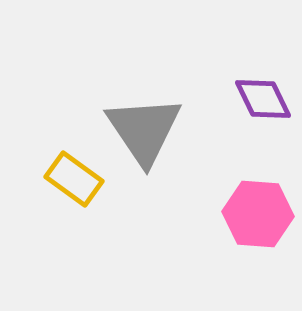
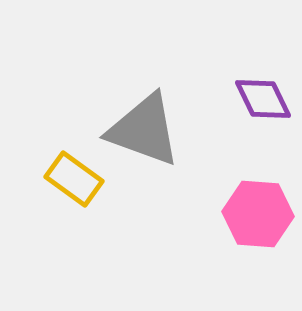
gray triangle: rotated 36 degrees counterclockwise
